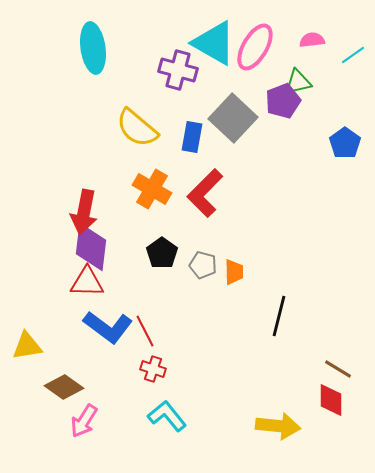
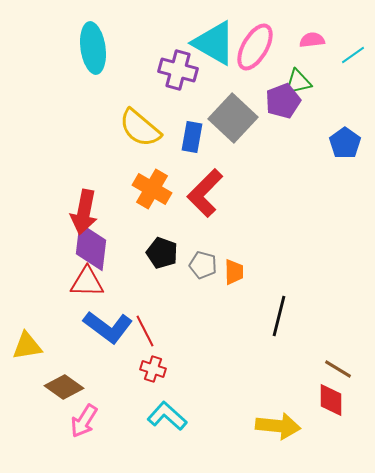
yellow semicircle: moved 3 px right
black pentagon: rotated 16 degrees counterclockwise
cyan L-shape: rotated 9 degrees counterclockwise
